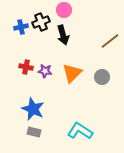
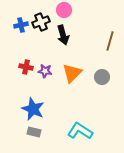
blue cross: moved 2 px up
brown line: rotated 36 degrees counterclockwise
